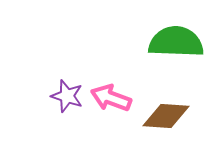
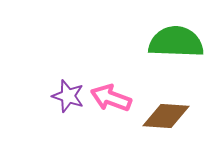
purple star: moved 1 px right
